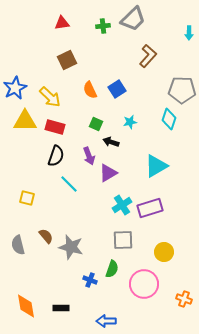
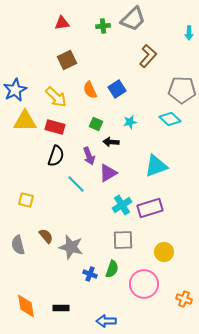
blue star: moved 2 px down
yellow arrow: moved 6 px right
cyan diamond: moved 1 px right; rotated 65 degrees counterclockwise
black arrow: rotated 14 degrees counterclockwise
cyan triangle: rotated 10 degrees clockwise
cyan line: moved 7 px right
yellow square: moved 1 px left, 2 px down
blue cross: moved 6 px up
